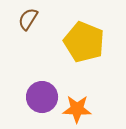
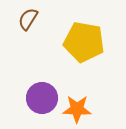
yellow pentagon: rotated 12 degrees counterclockwise
purple circle: moved 1 px down
